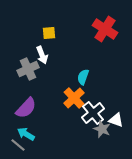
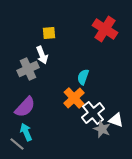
purple semicircle: moved 1 px left, 1 px up
cyan arrow: moved 2 px up; rotated 36 degrees clockwise
gray line: moved 1 px left, 1 px up
